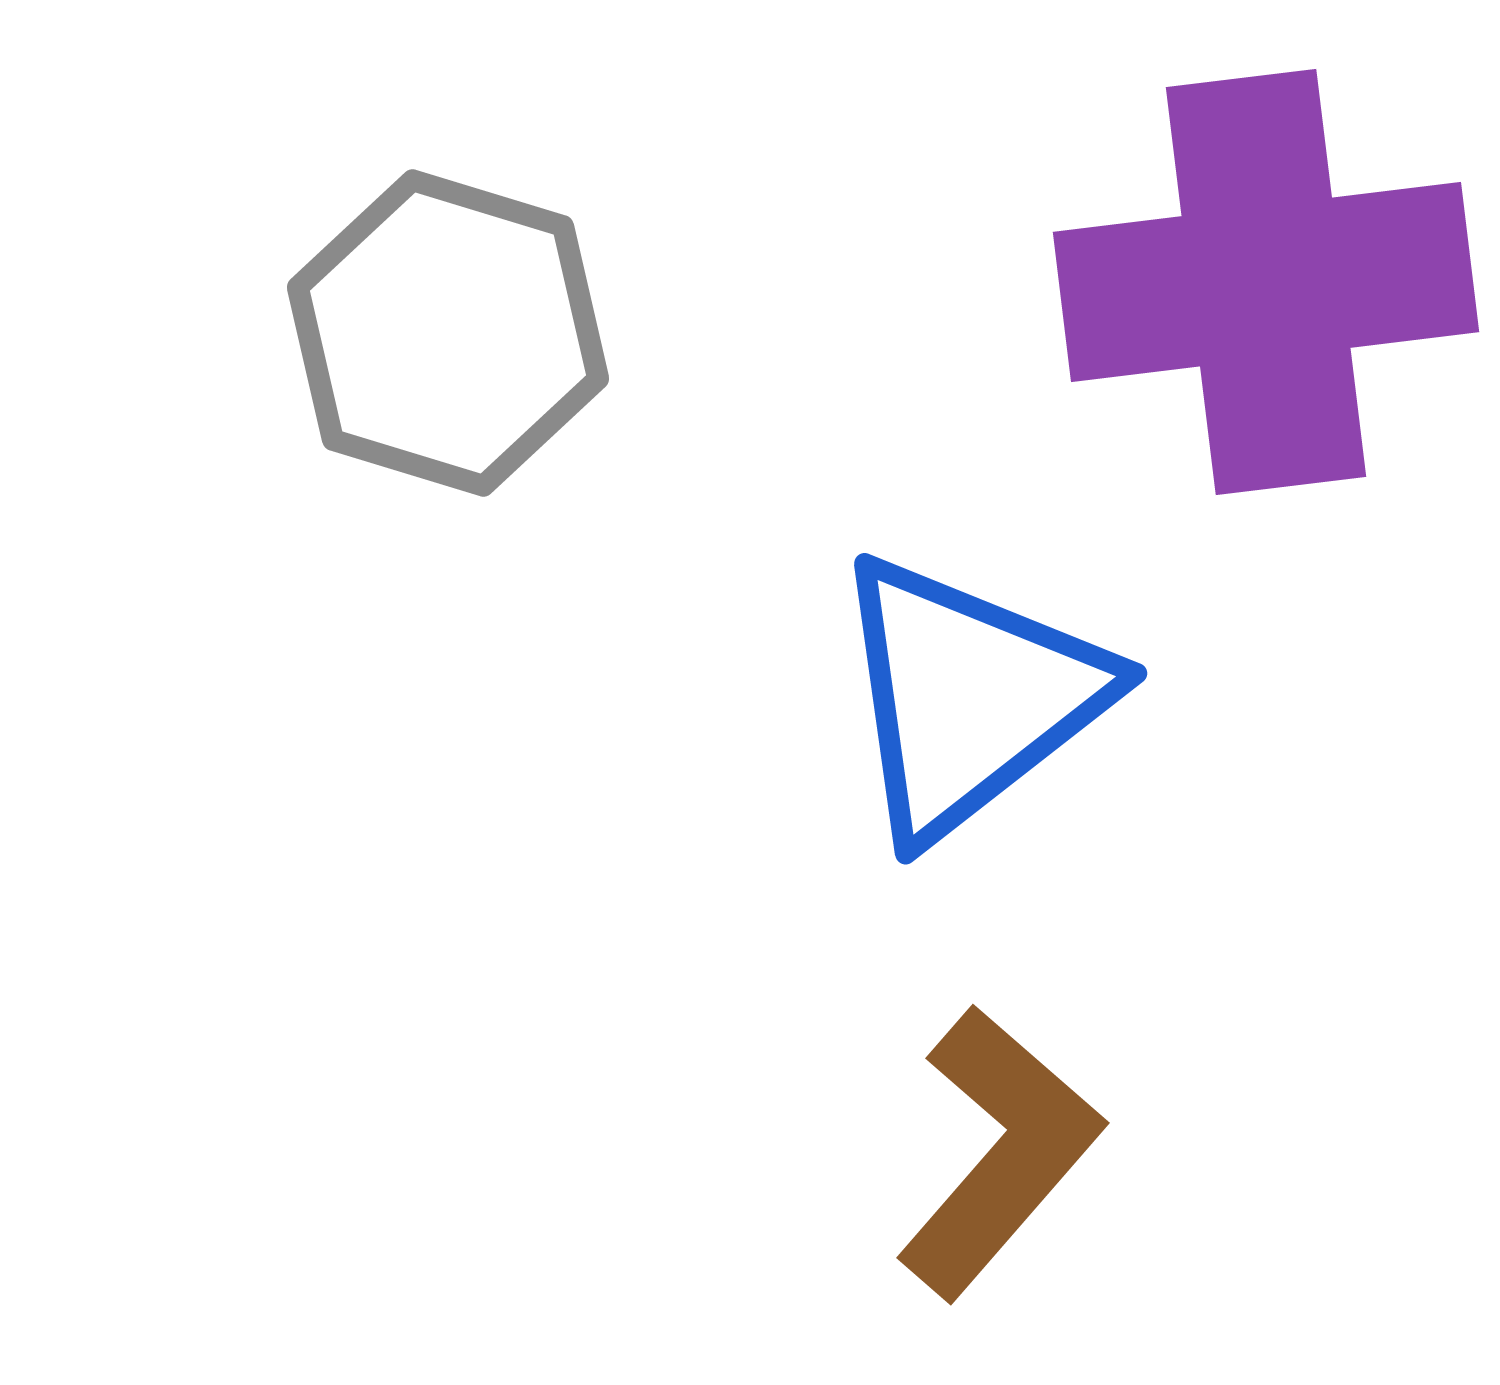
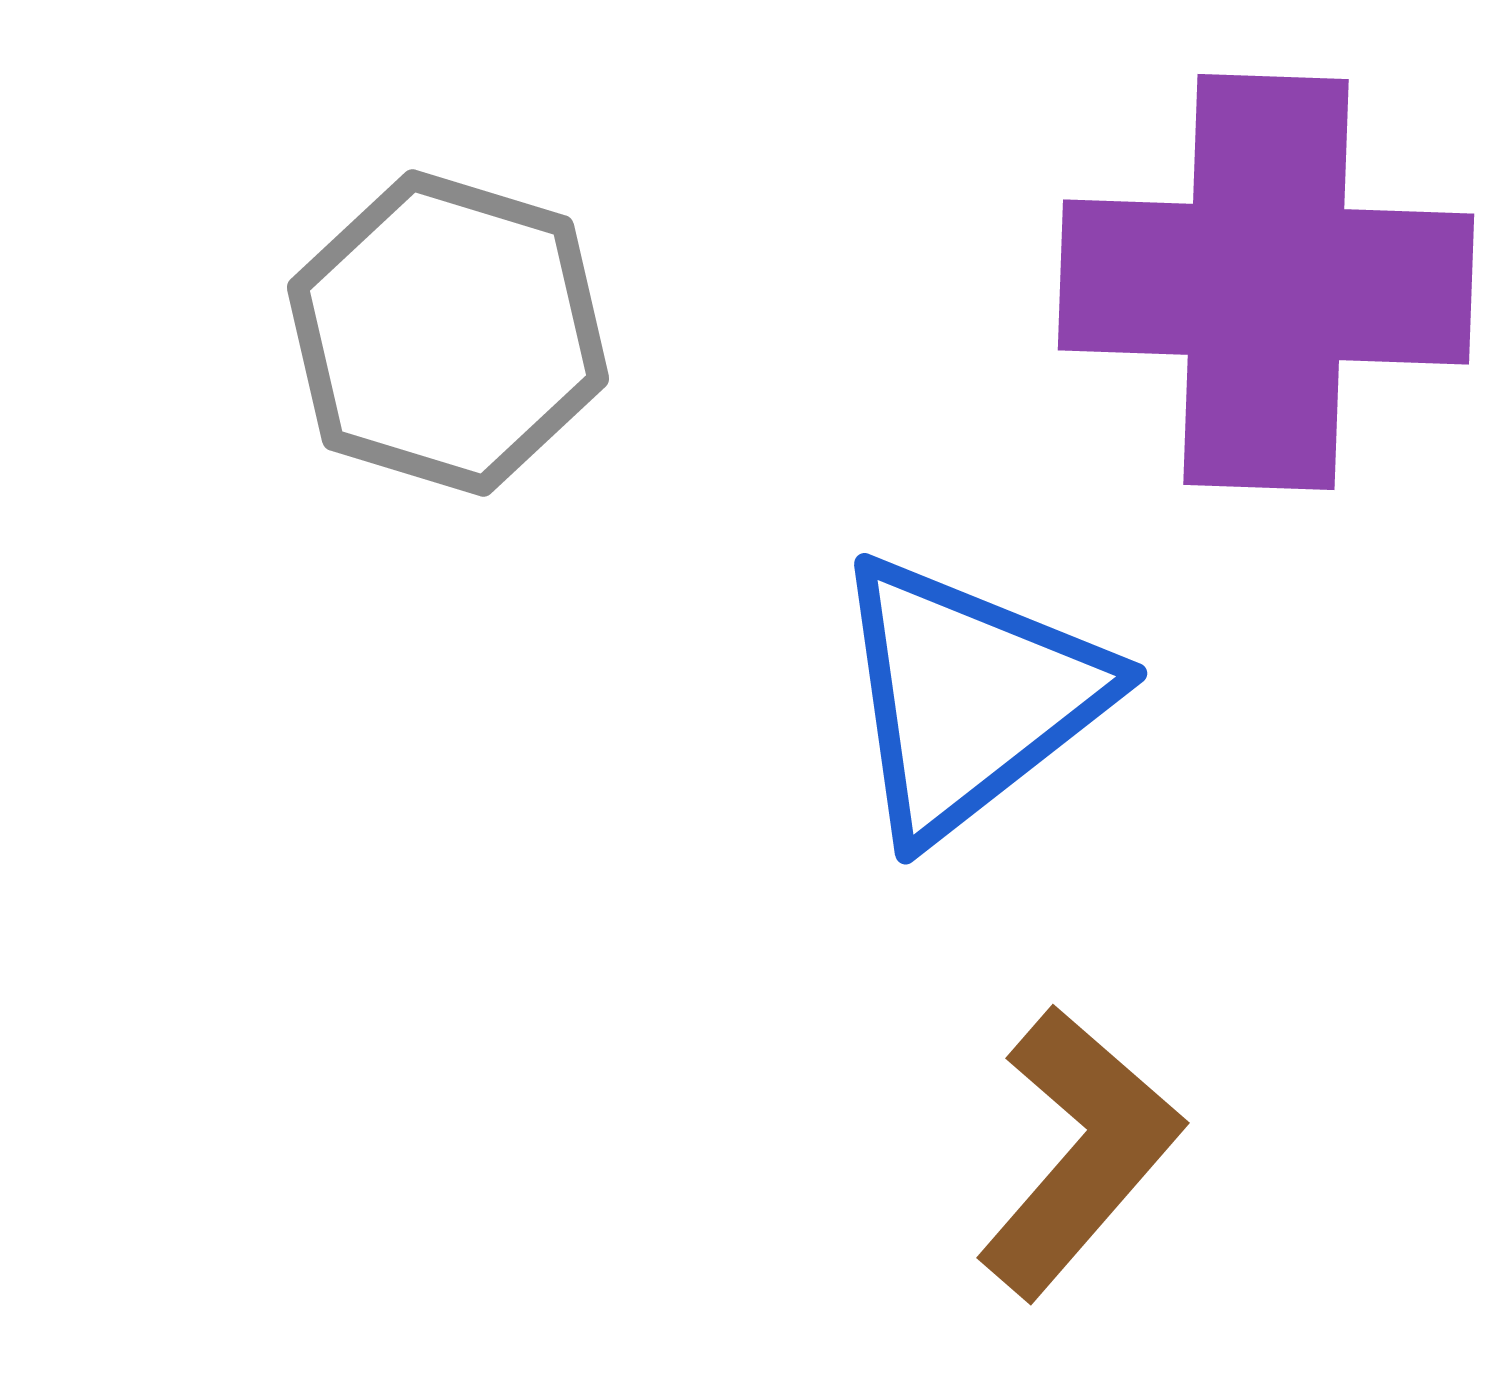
purple cross: rotated 9 degrees clockwise
brown L-shape: moved 80 px right
